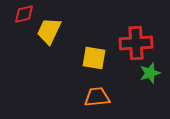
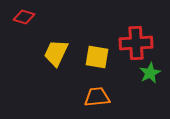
red diamond: moved 3 px down; rotated 30 degrees clockwise
yellow trapezoid: moved 7 px right, 22 px down
yellow square: moved 3 px right, 1 px up
green star: rotated 10 degrees counterclockwise
